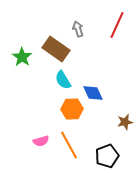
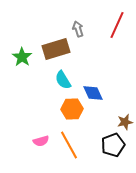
brown rectangle: rotated 52 degrees counterclockwise
black pentagon: moved 6 px right, 11 px up
